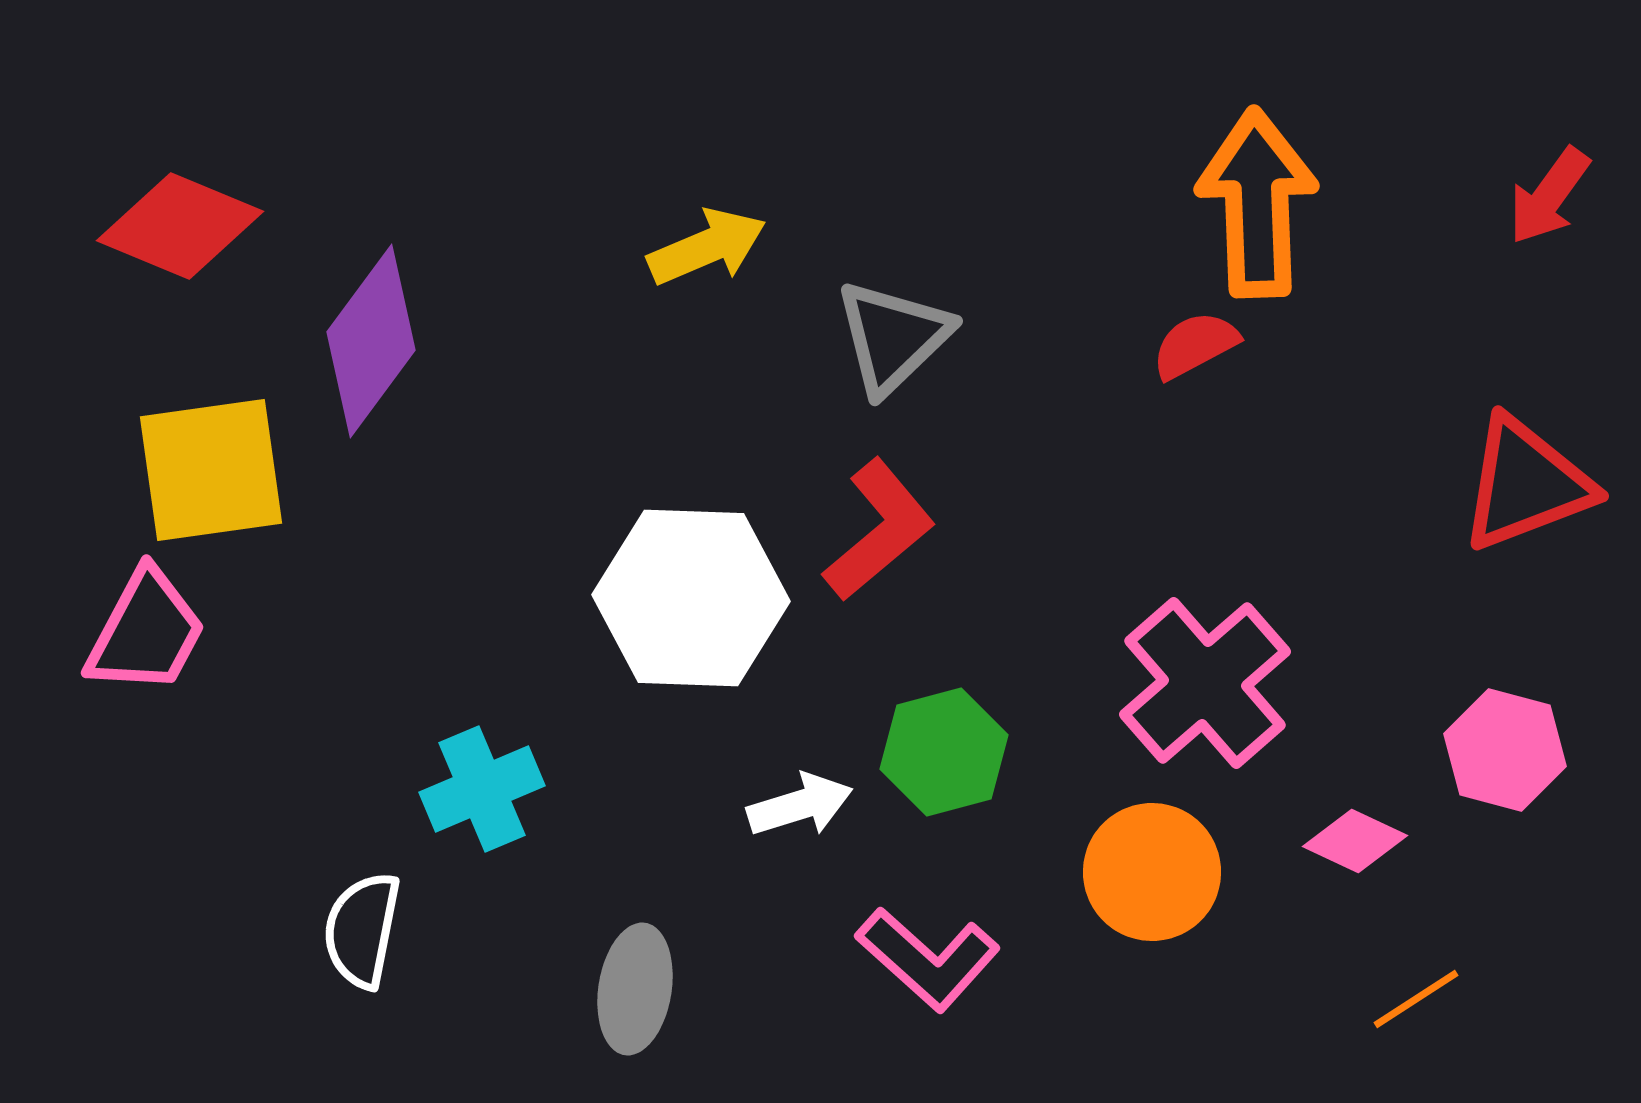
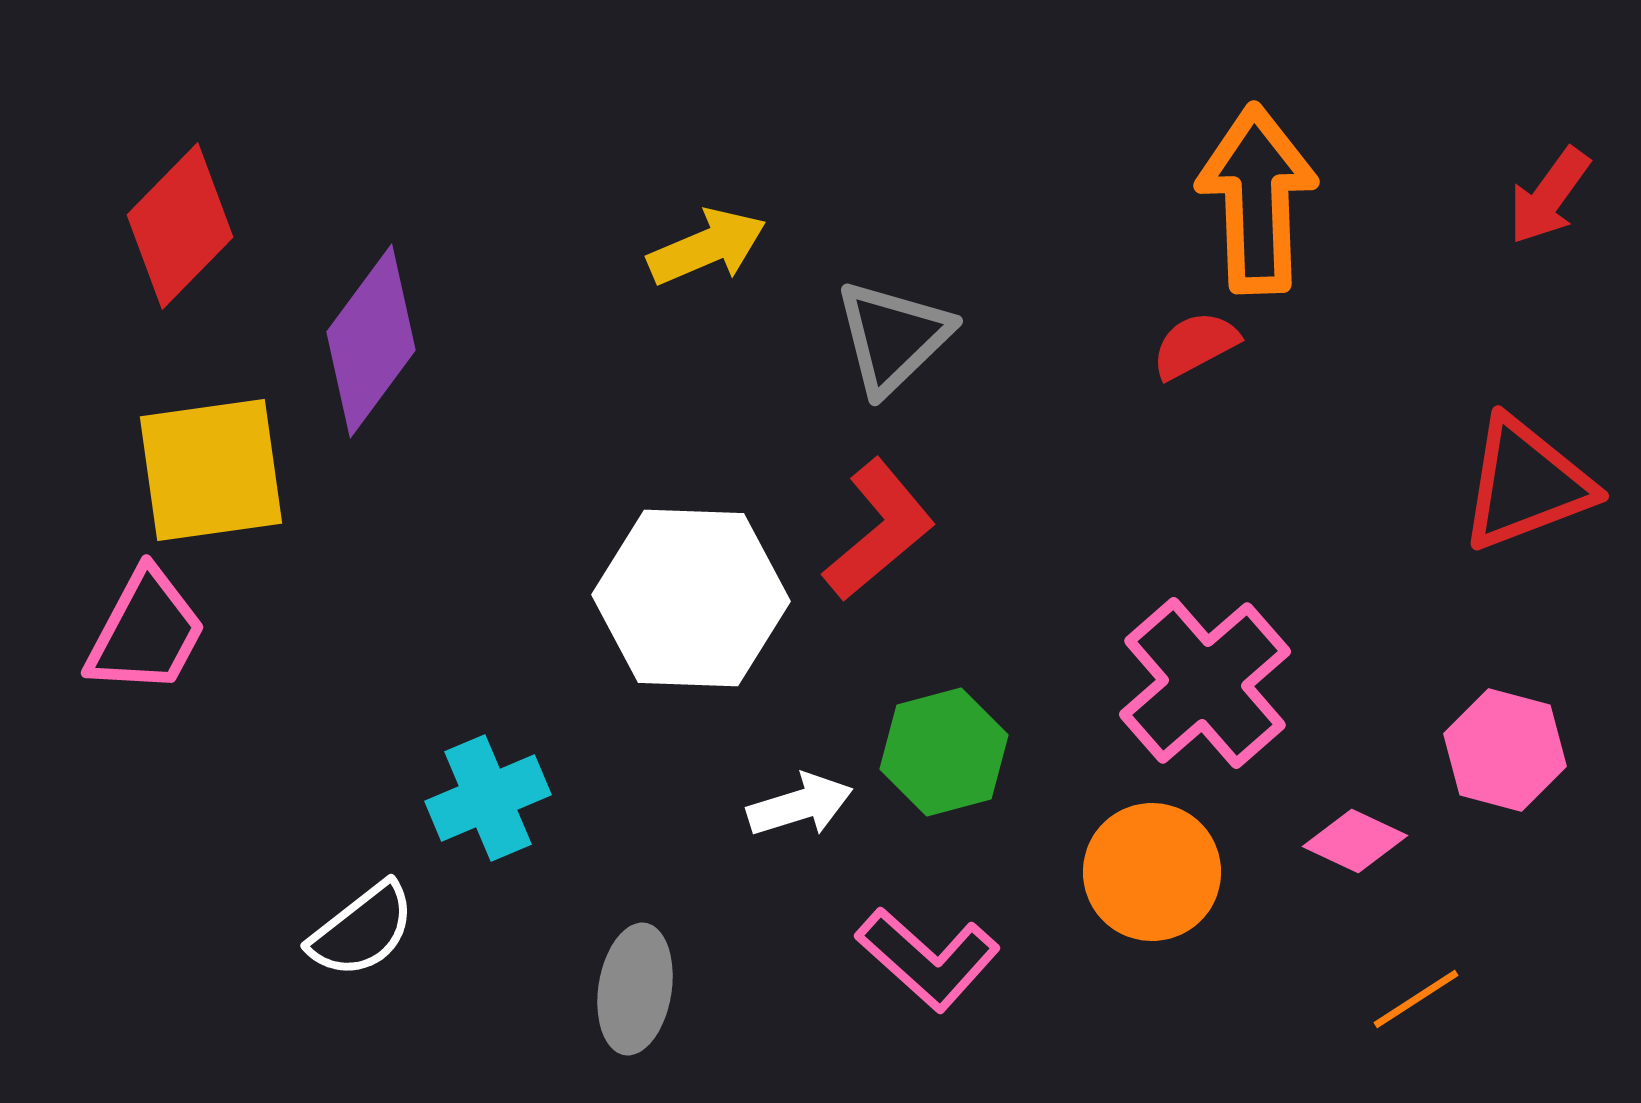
orange arrow: moved 4 px up
red diamond: rotated 68 degrees counterclockwise
cyan cross: moved 6 px right, 9 px down
white semicircle: rotated 139 degrees counterclockwise
